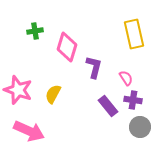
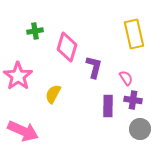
pink star: moved 14 px up; rotated 16 degrees clockwise
purple rectangle: rotated 40 degrees clockwise
gray circle: moved 2 px down
pink arrow: moved 6 px left
